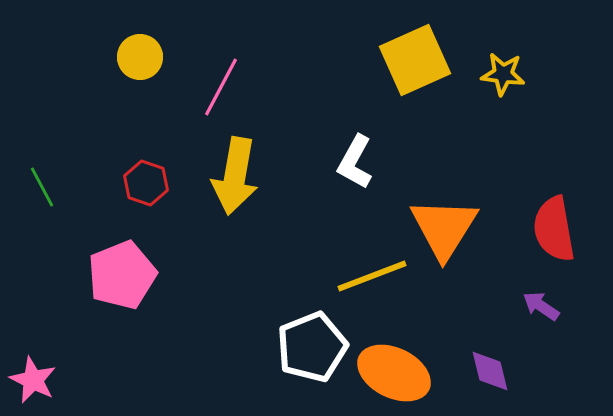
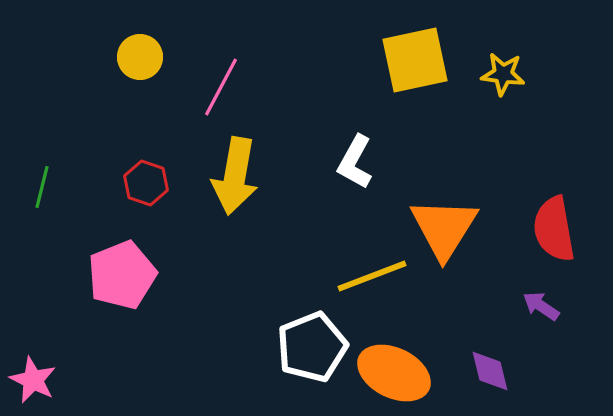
yellow square: rotated 12 degrees clockwise
green line: rotated 42 degrees clockwise
